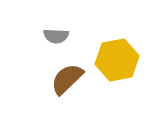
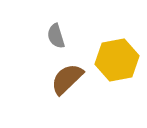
gray semicircle: rotated 70 degrees clockwise
